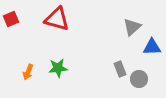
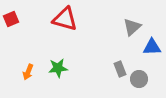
red triangle: moved 8 px right
